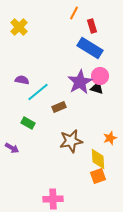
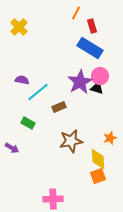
orange line: moved 2 px right
